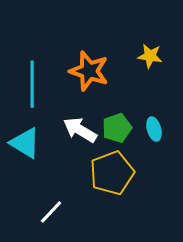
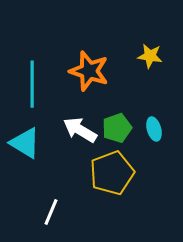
white line: rotated 20 degrees counterclockwise
